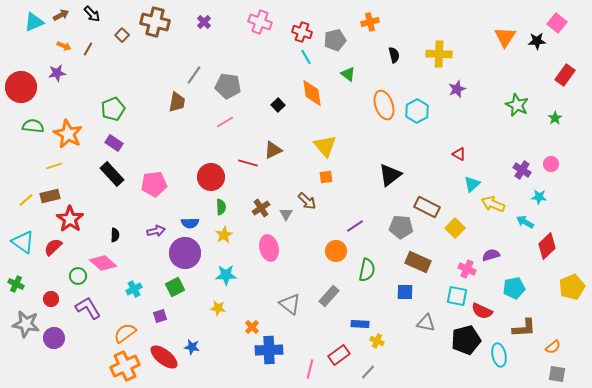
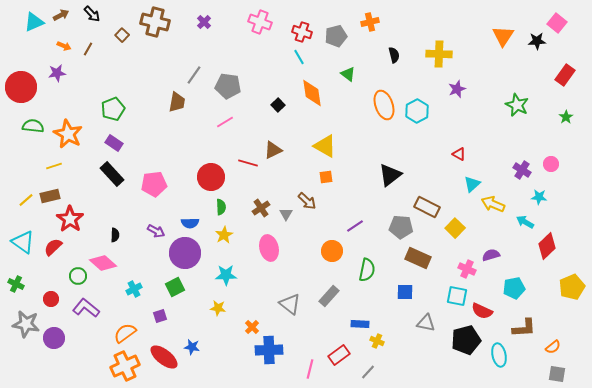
orange triangle at (505, 37): moved 2 px left, 1 px up
gray pentagon at (335, 40): moved 1 px right, 4 px up
cyan line at (306, 57): moved 7 px left
green star at (555, 118): moved 11 px right, 1 px up
yellow triangle at (325, 146): rotated 20 degrees counterclockwise
purple arrow at (156, 231): rotated 42 degrees clockwise
orange circle at (336, 251): moved 4 px left
brown rectangle at (418, 262): moved 4 px up
purple L-shape at (88, 308): moved 2 px left; rotated 20 degrees counterclockwise
